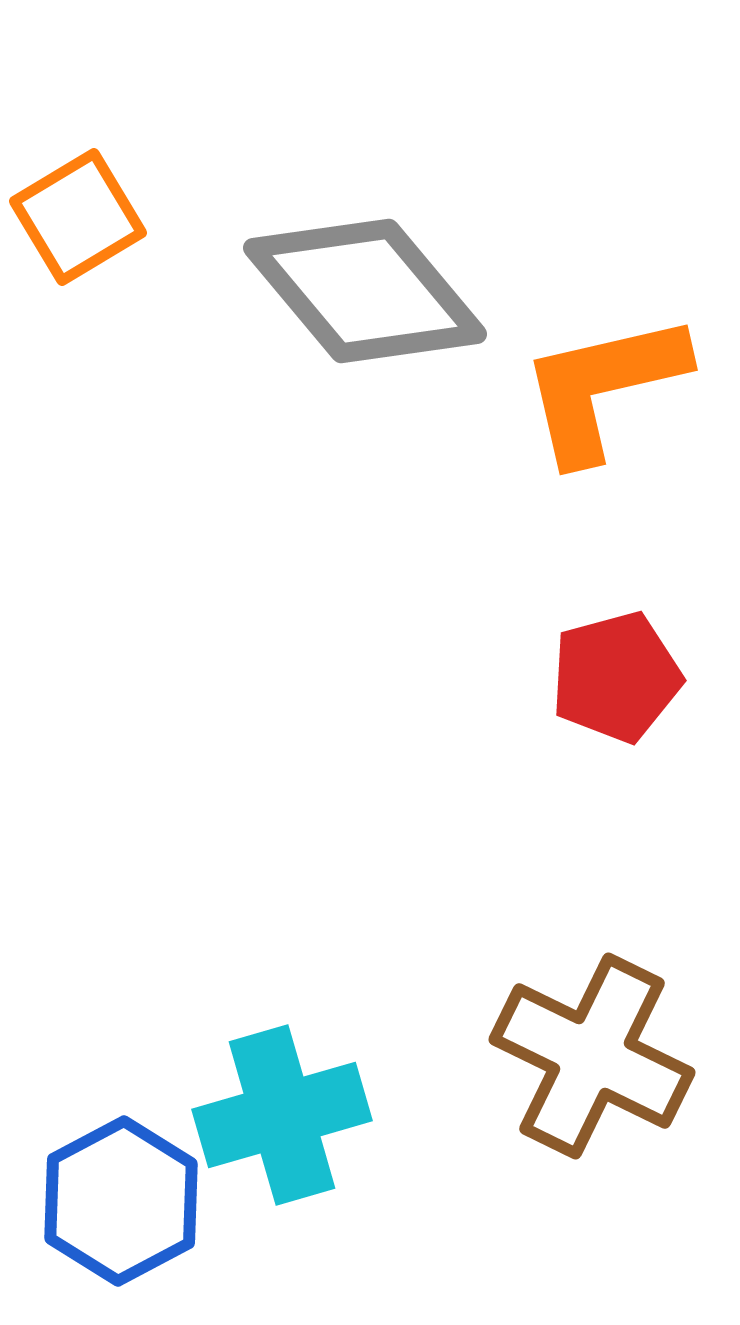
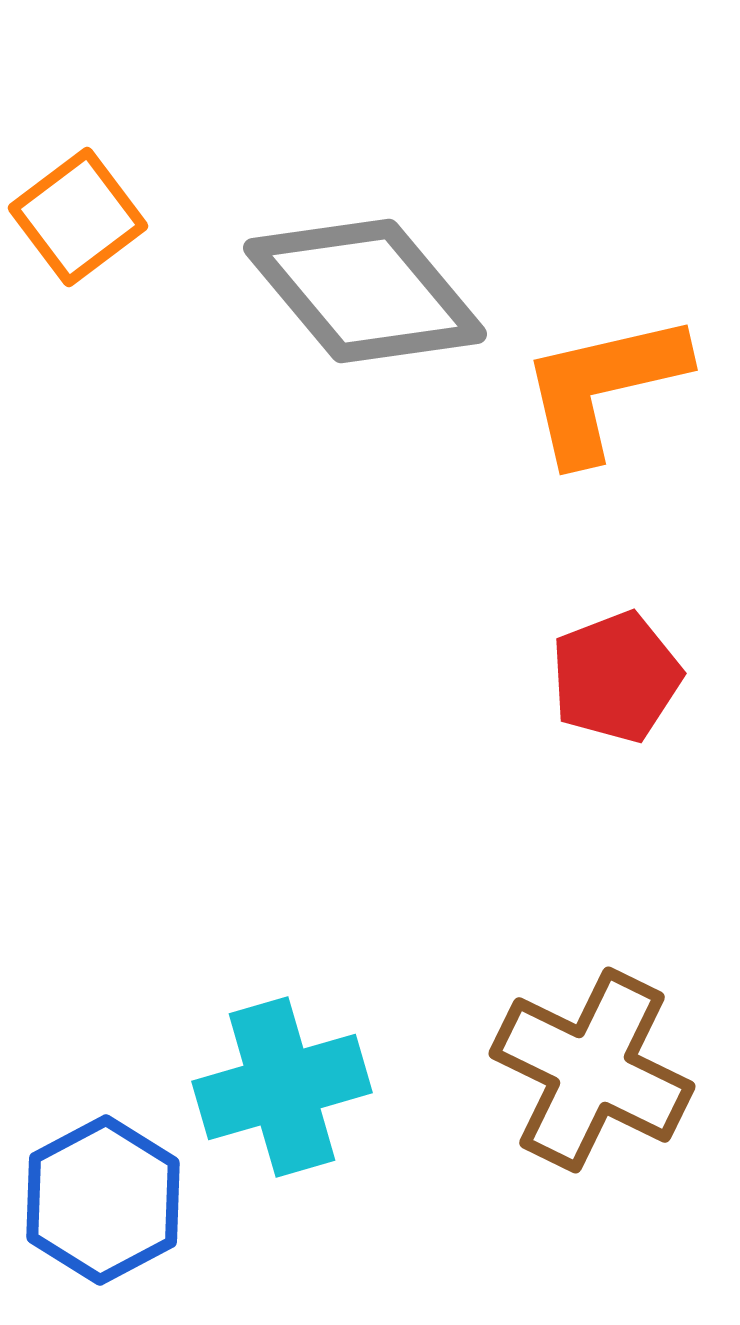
orange square: rotated 6 degrees counterclockwise
red pentagon: rotated 6 degrees counterclockwise
brown cross: moved 14 px down
cyan cross: moved 28 px up
blue hexagon: moved 18 px left, 1 px up
